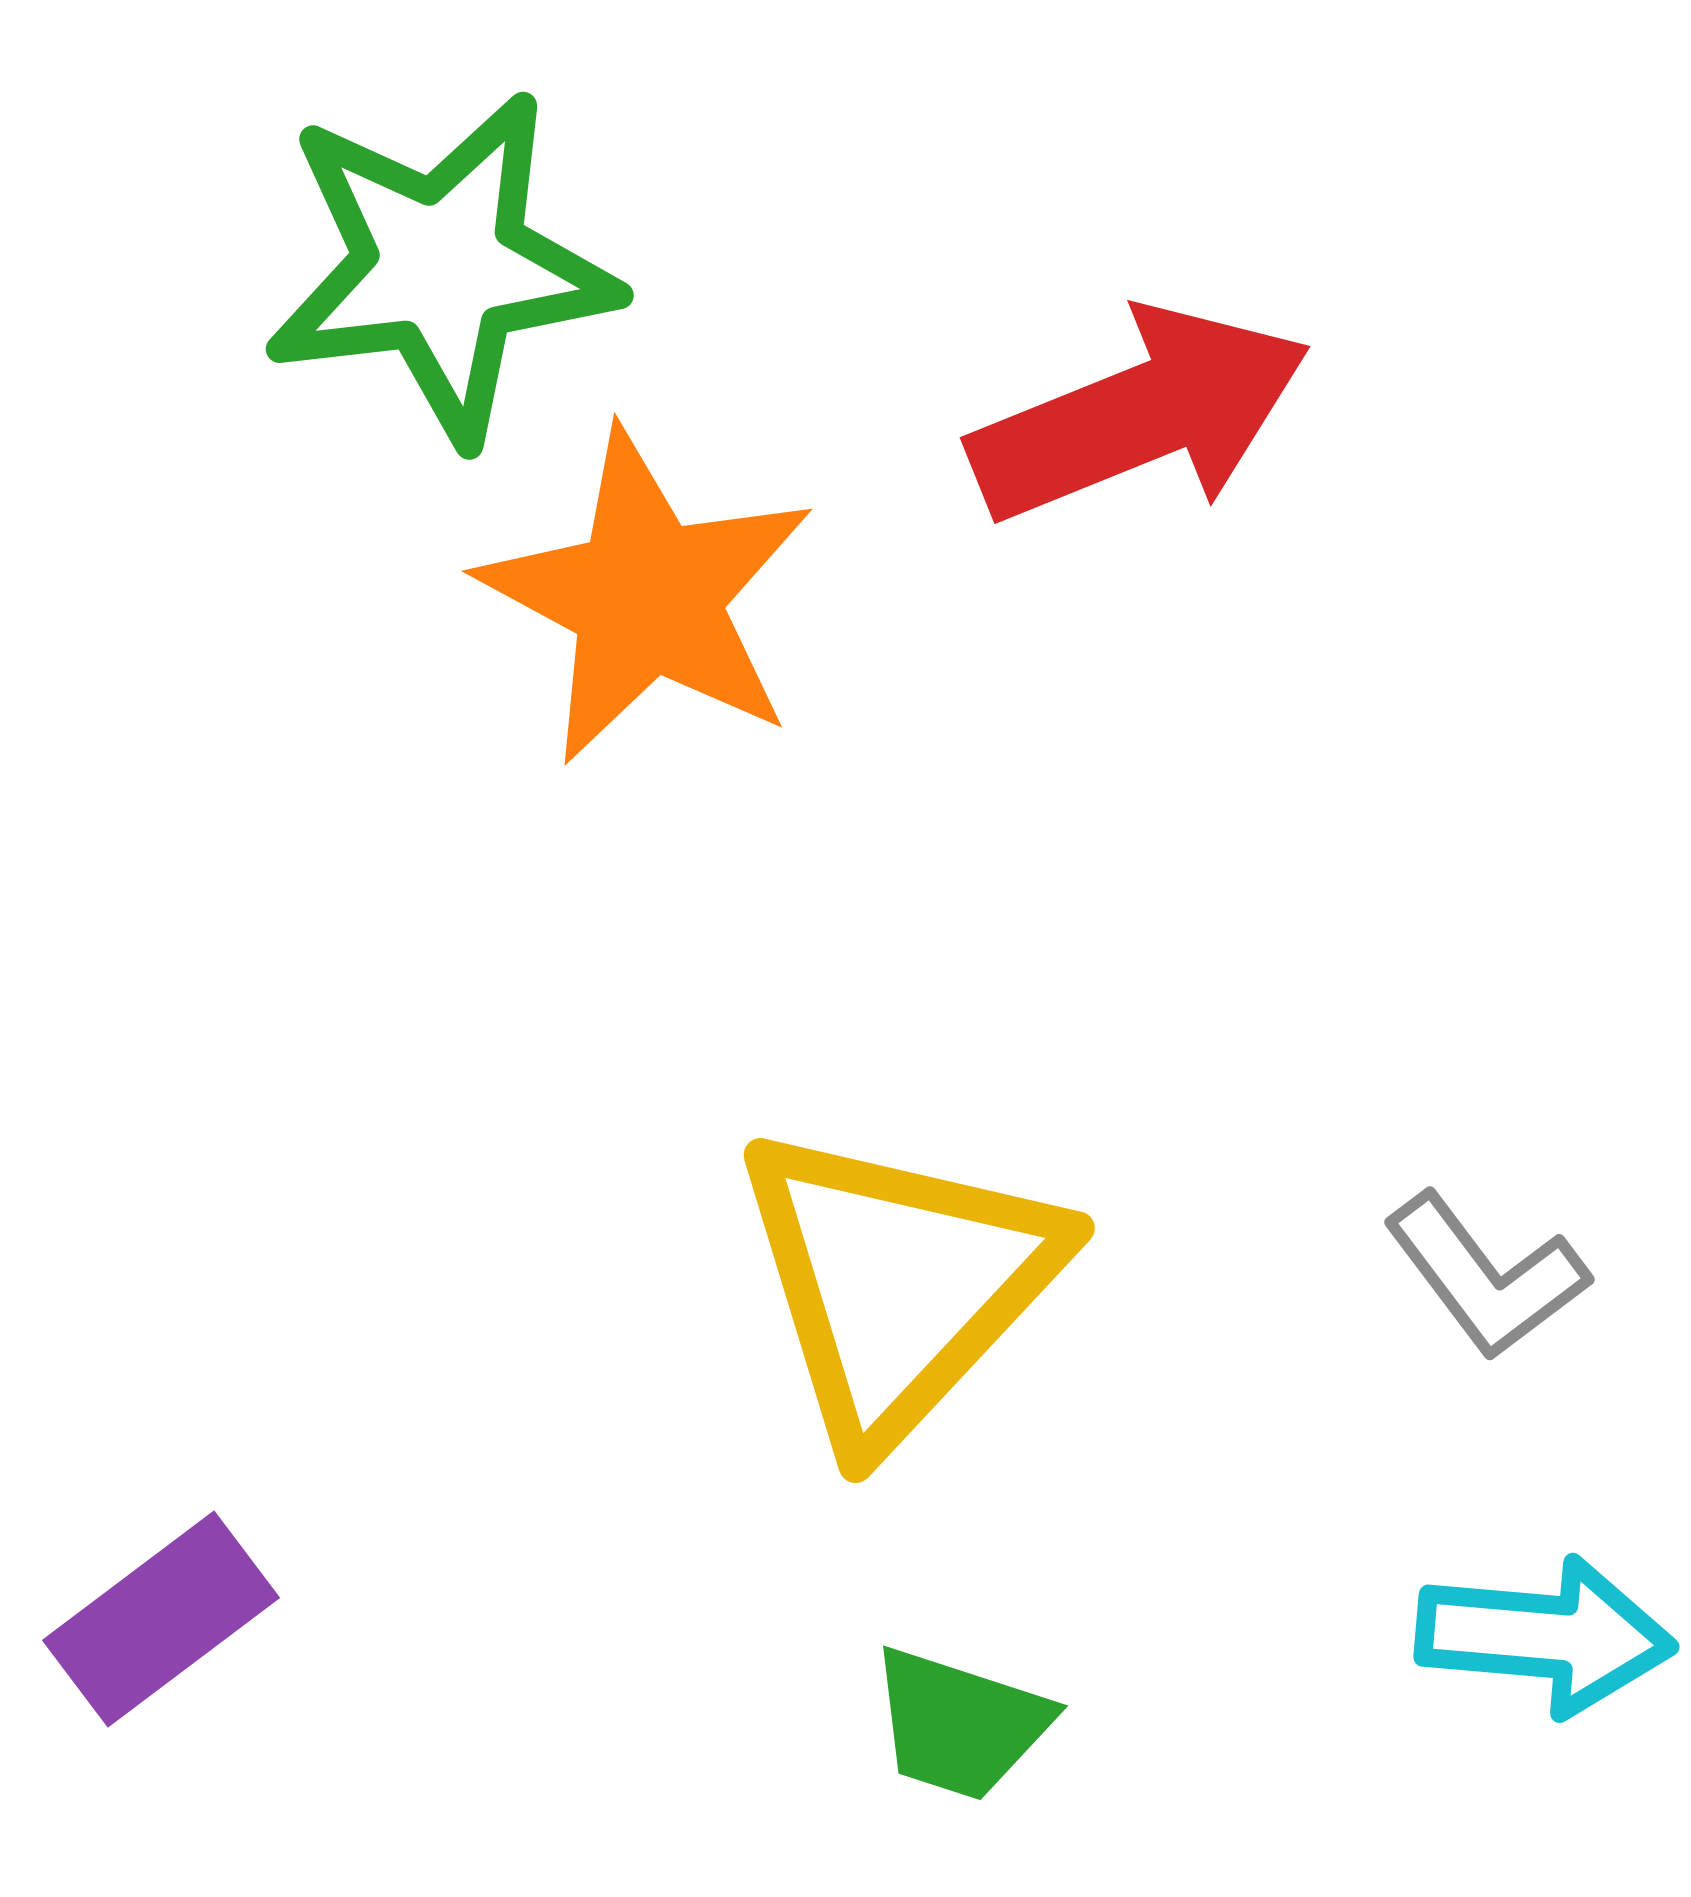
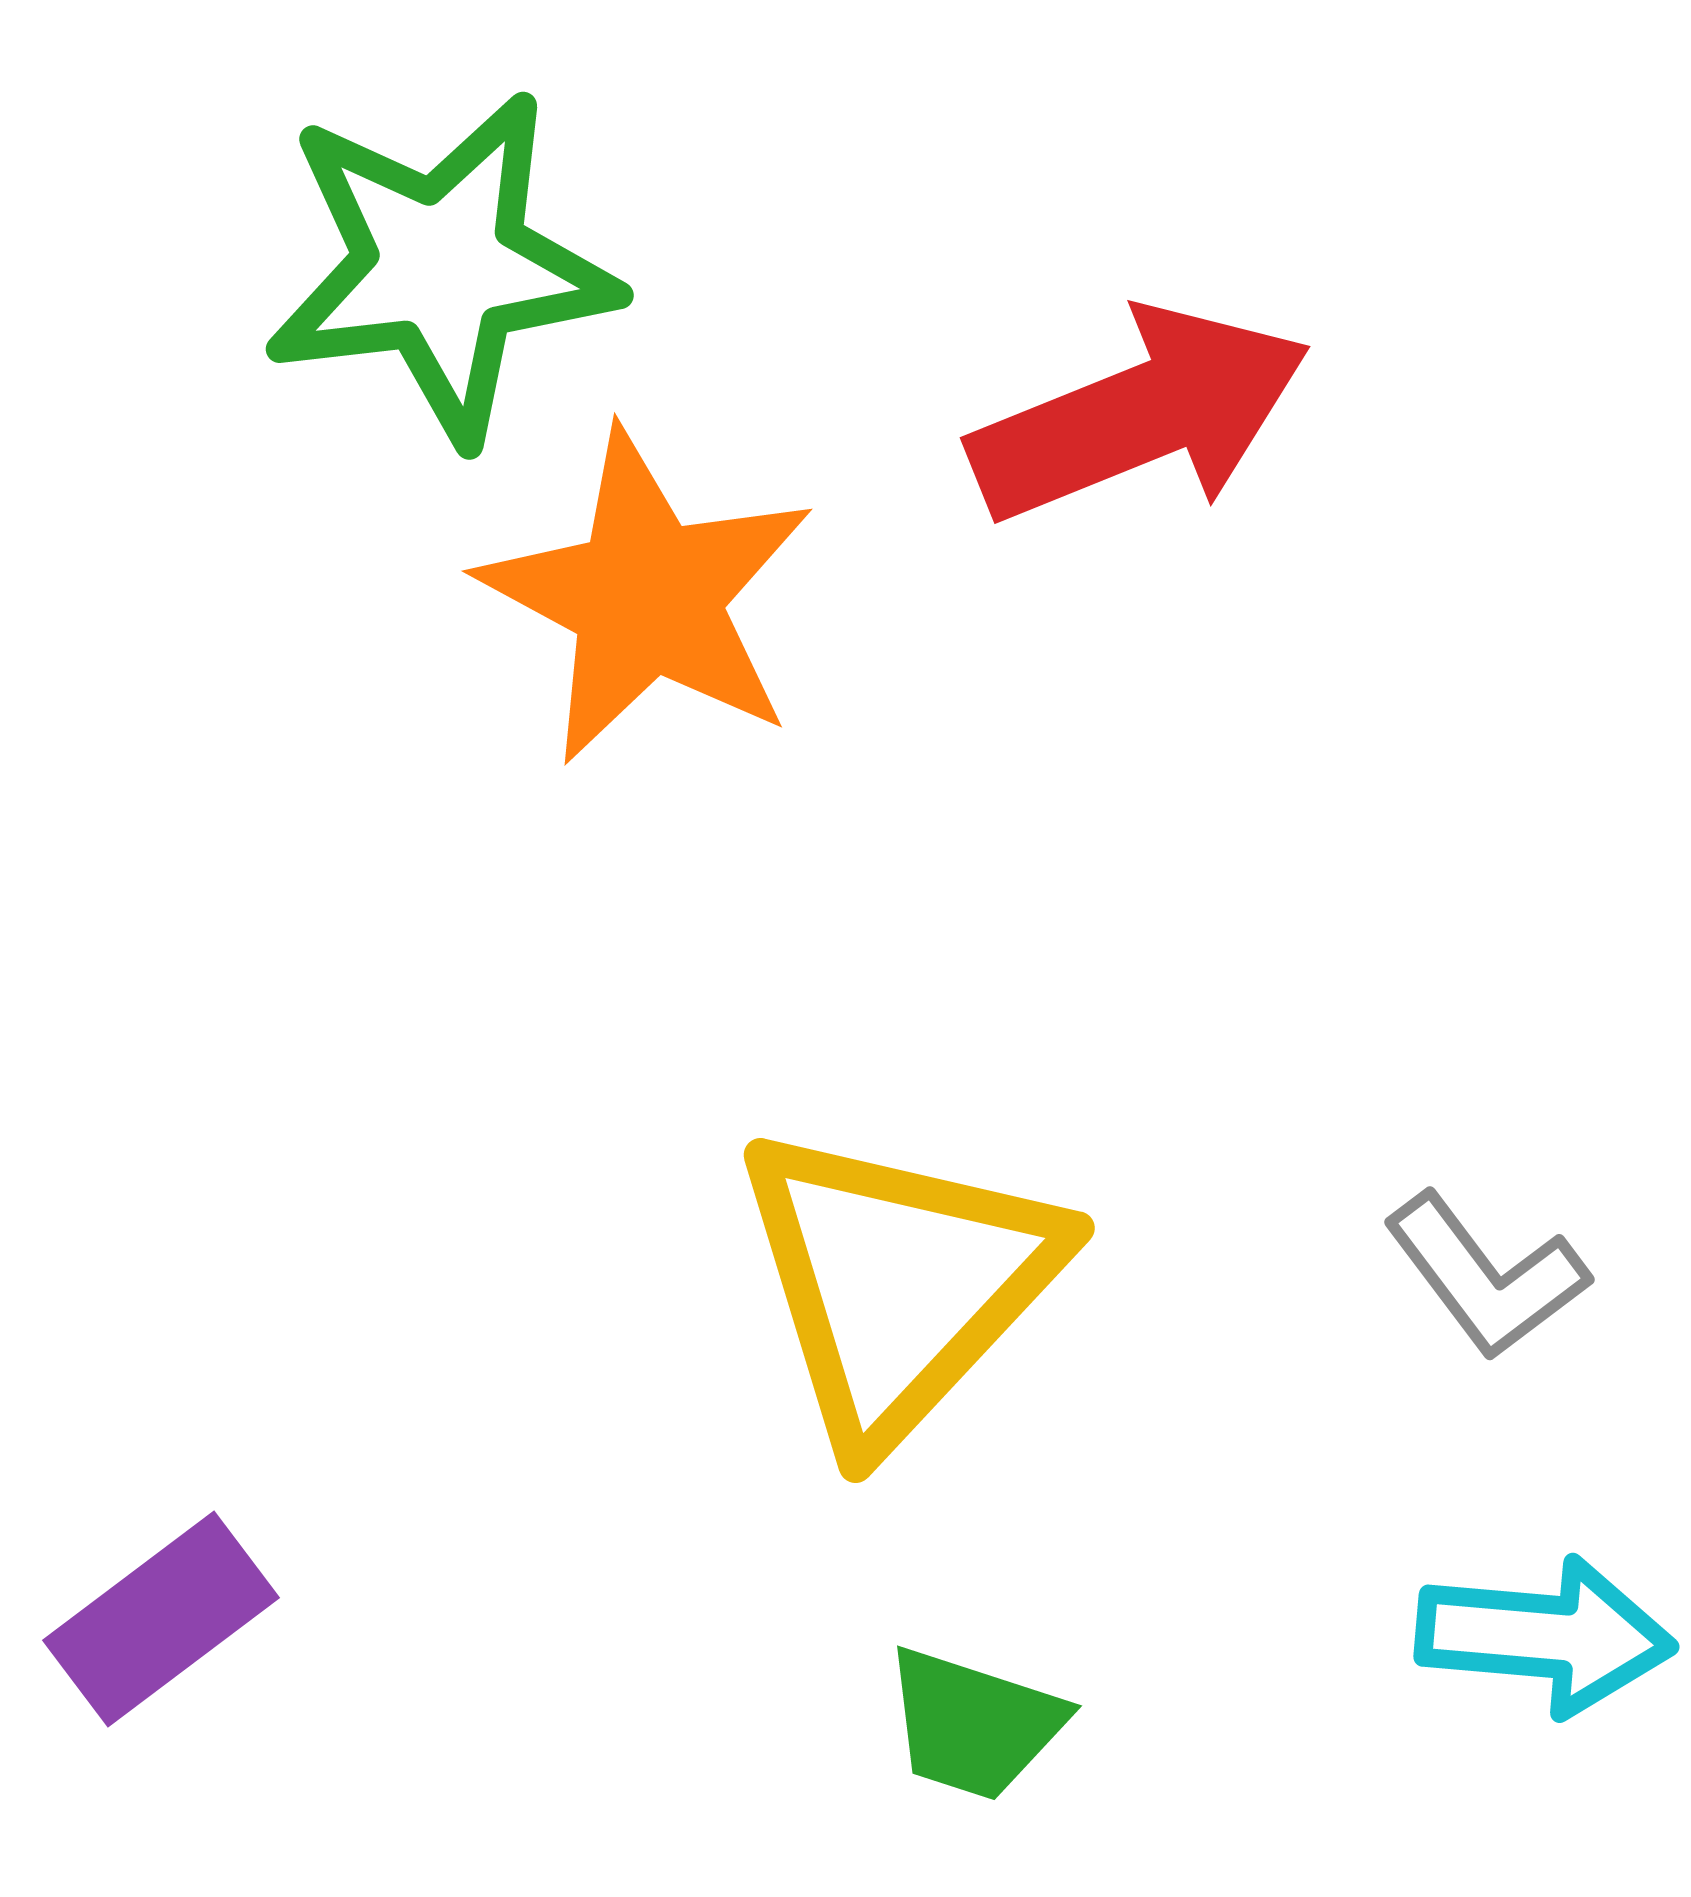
green trapezoid: moved 14 px right
